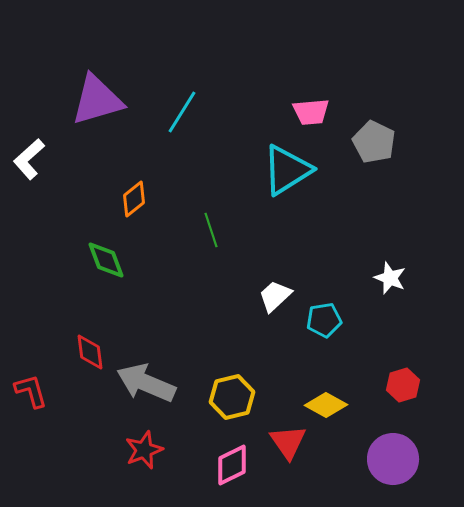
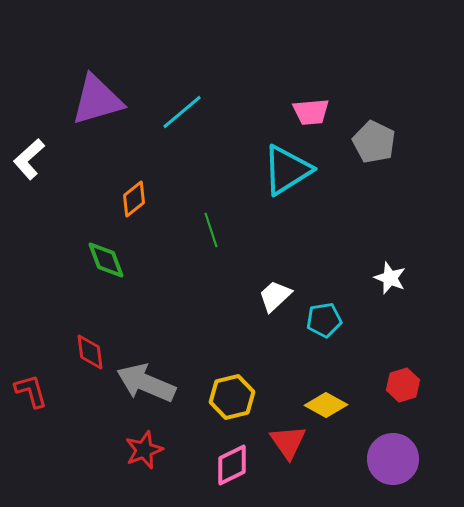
cyan line: rotated 18 degrees clockwise
